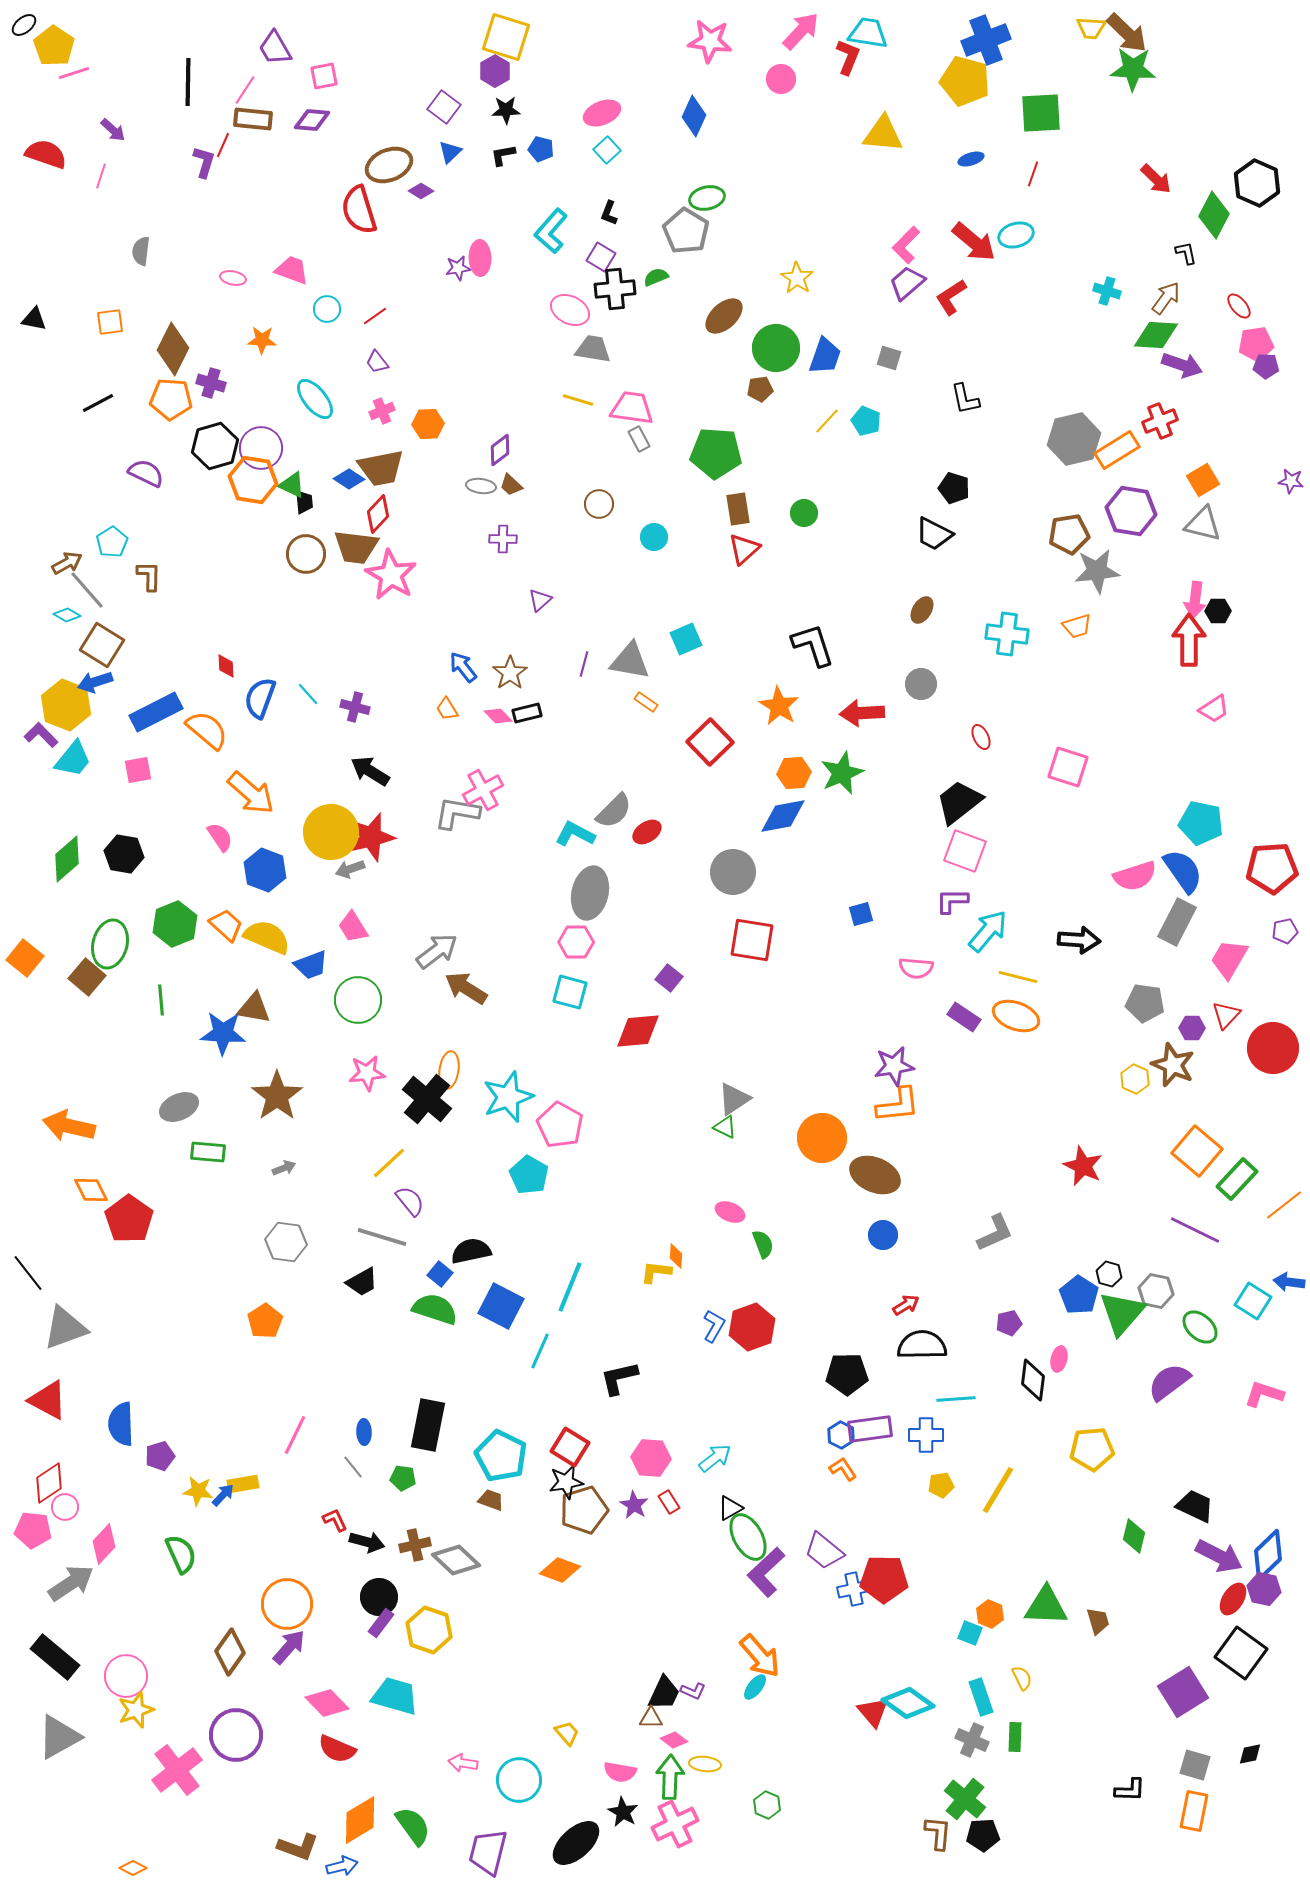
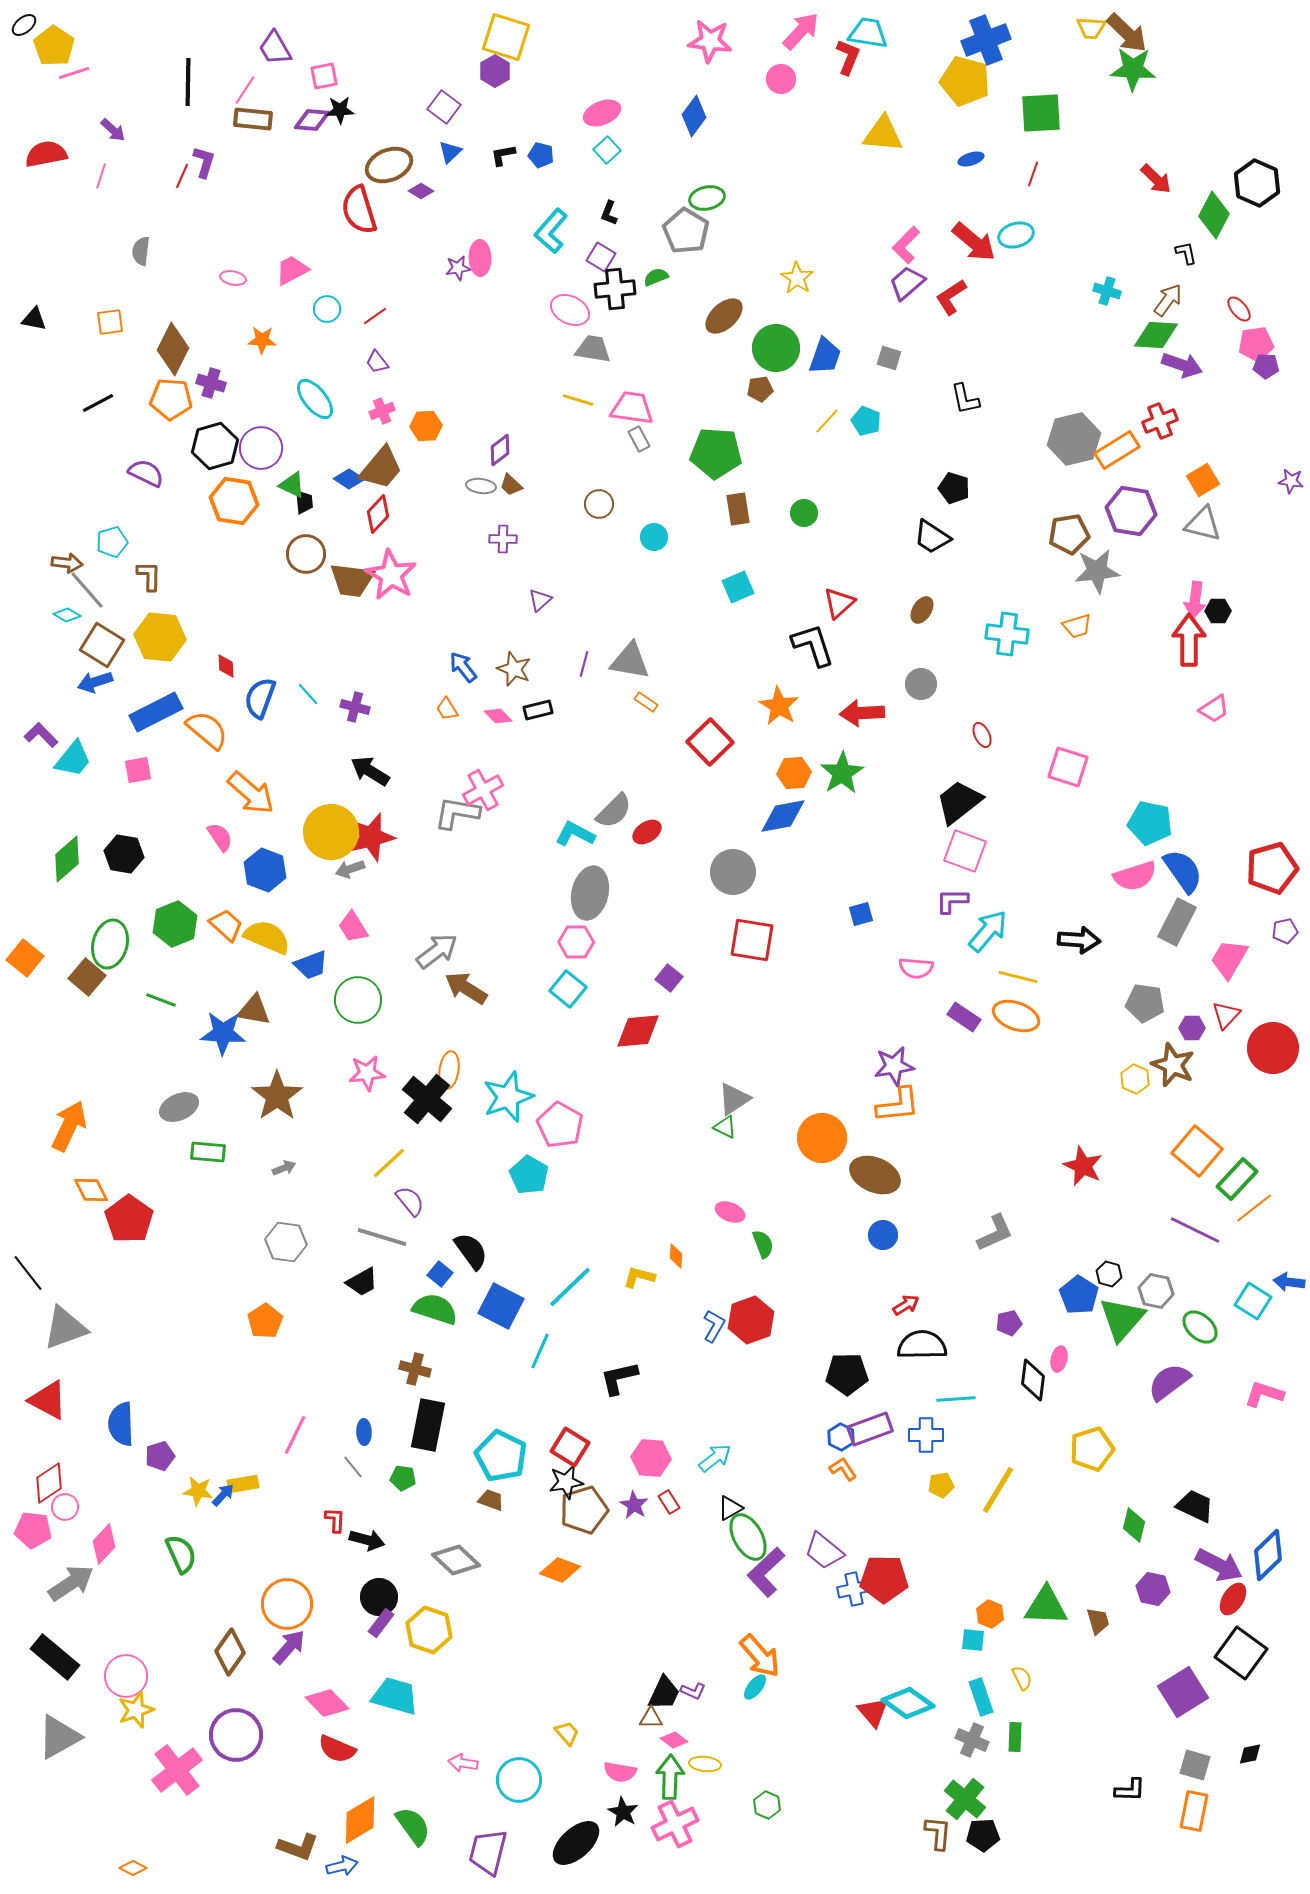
black star at (506, 110): moved 166 px left
blue diamond at (694, 116): rotated 12 degrees clockwise
red line at (223, 145): moved 41 px left, 31 px down
blue pentagon at (541, 149): moved 6 px down
red semicircle at (46, 154): rotated 30 degrees counterclockwise
pink trapezoid at (292, 270): rotated 48 degrees counterclockwise
brown arrow at (1166, 298): moved 2 px right, 2 px down
red ellipse at (1239, 306): moved 3 px down
orange hexagon at (428, 424): moved 2 px left, 2 px down
brown trapezoid at (381, 468): rotated 39 degrees counterclockwise
orange hexagon at (253, 480): moved 19 px left, 21 px down
black trapezoid at (934, 534): moved 2 px left, 3 px down; rotated 6 degrees clockwise
cyan pentagon at (112, 542): rotated 16 degrees clockwise
brown trapezoid at (356, 547): moved 4 px left, 33 px down
red triangle at (744, 549): moved 95 px right, 54 px down
brown arrow at (67, 563): rotated 36 degrees clockwise
cyan square at (686, 639): moved 52 px right, 52 px up
brown star at (510, 673): moved 4 px right, 4 px up; rotated 16 degrees counterclockwise
yellow hexagon at (66, 705): moved 94 px right, 68 px up; rotated 15 degrees counterclockwise
black rectangle at (527, 713): moved 11 px right, 3 px up
red ellipse at (981, 737): moved 1 px right, 2 px up
green star at (842, 773): rotated 9 degrees counterclockwise
cyan pentagon at (1201, 823): moved 51 px left
red pentagon at (1272, 868): rotated 12 degrees counterclockwise
cyan square at (570, 992): moved 2 px left, 3 px up; rotated 24 degrees clockwise
green line at (161, 1000): rotated 64 degrees counterclockwise
brown triangle at (254, 1008): moved 2 px down
orange arrow at (69, 1126): rotated 102 degrees clockwise
orange line at (1284, 1205): moved 30 px left, 3 px down
black semicircle at (471, 1251): rotated 66 degrees clockwise
yellow L-shape at (656, 1272): moved 17 px left, 5 px down; rotated 8 degrees clockwise
cyan line at (570, 1287): rotated 24 degrees clockwise
green triangle at (1122, 1313): moved 6 px down
red hexagon at (752, 1327): moved 1 px left, 7 px up
purple rectangle at (870, 1429): rotated 12 degrees counterclockwise
blue hexagon at (841, 1435): moved 2 px down
yellow pentagon at (1092, 1449): rotated 12 degrees counterclockwise
red L-shape at (335, 1520): rotated 28 degrees clockwise
green diamond at (1134, 1536): moved 11 px up
black arrow at (367, 1542): moved 2 px up
brown cross at (415, 1545): moved 176 px up; rotated 28 degrees clockwise
purple arrow at (1219, 1556): moved 9 px down
purple hexagon at (1264, 1589): moved 111 px left
cyan square at (970, 1633): moved 3 px right, 7 px down; rotated 15 degrees counterclockwise
